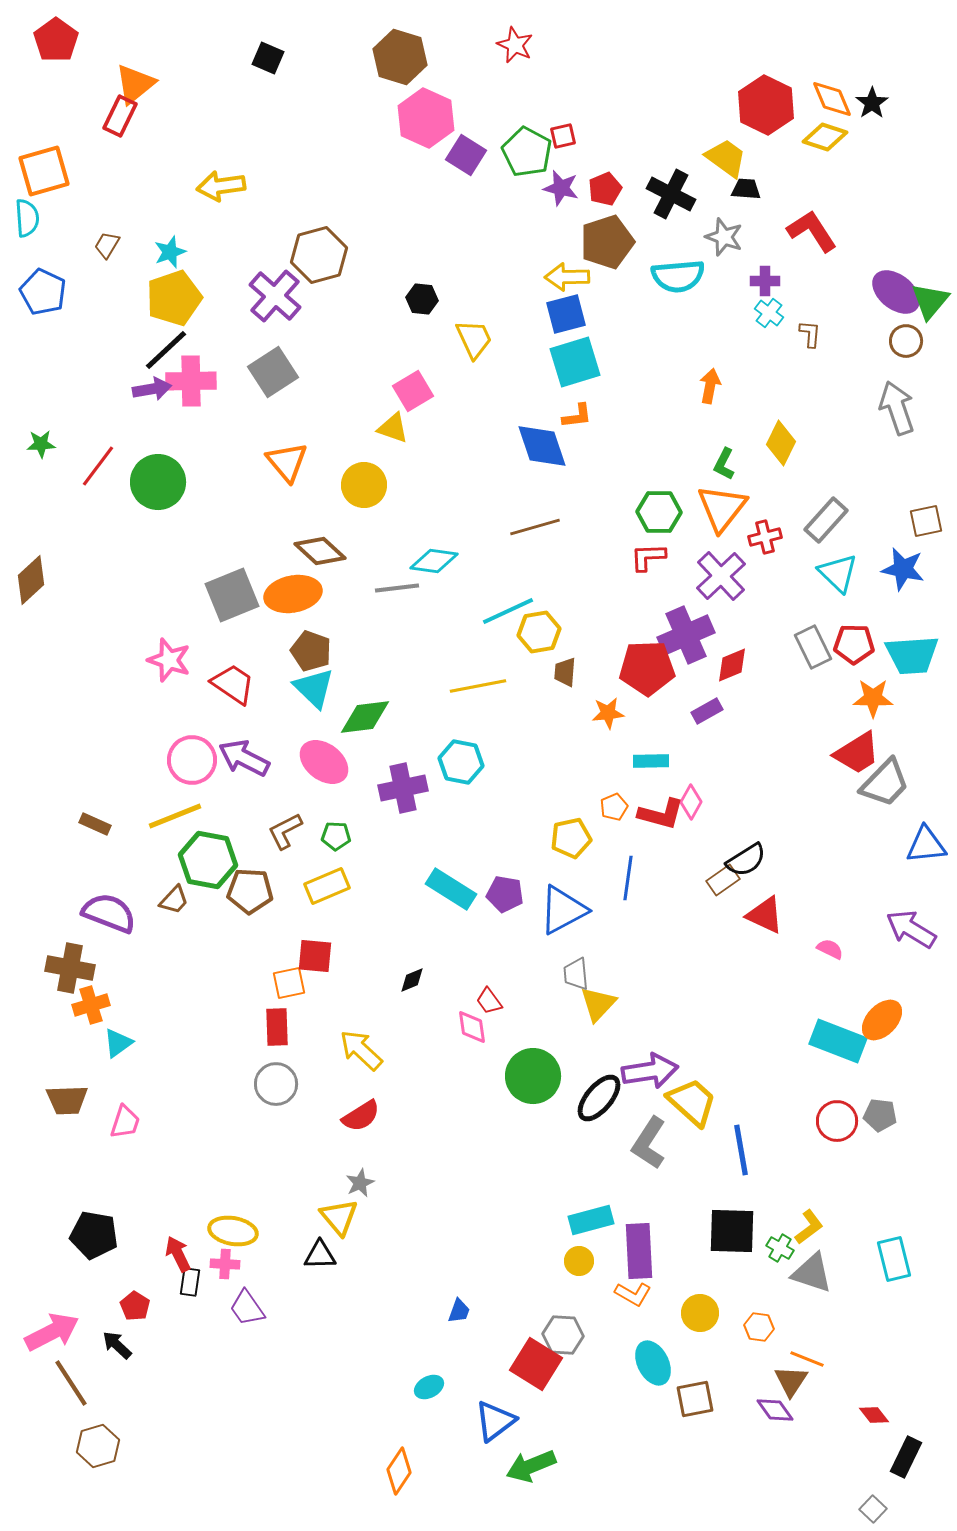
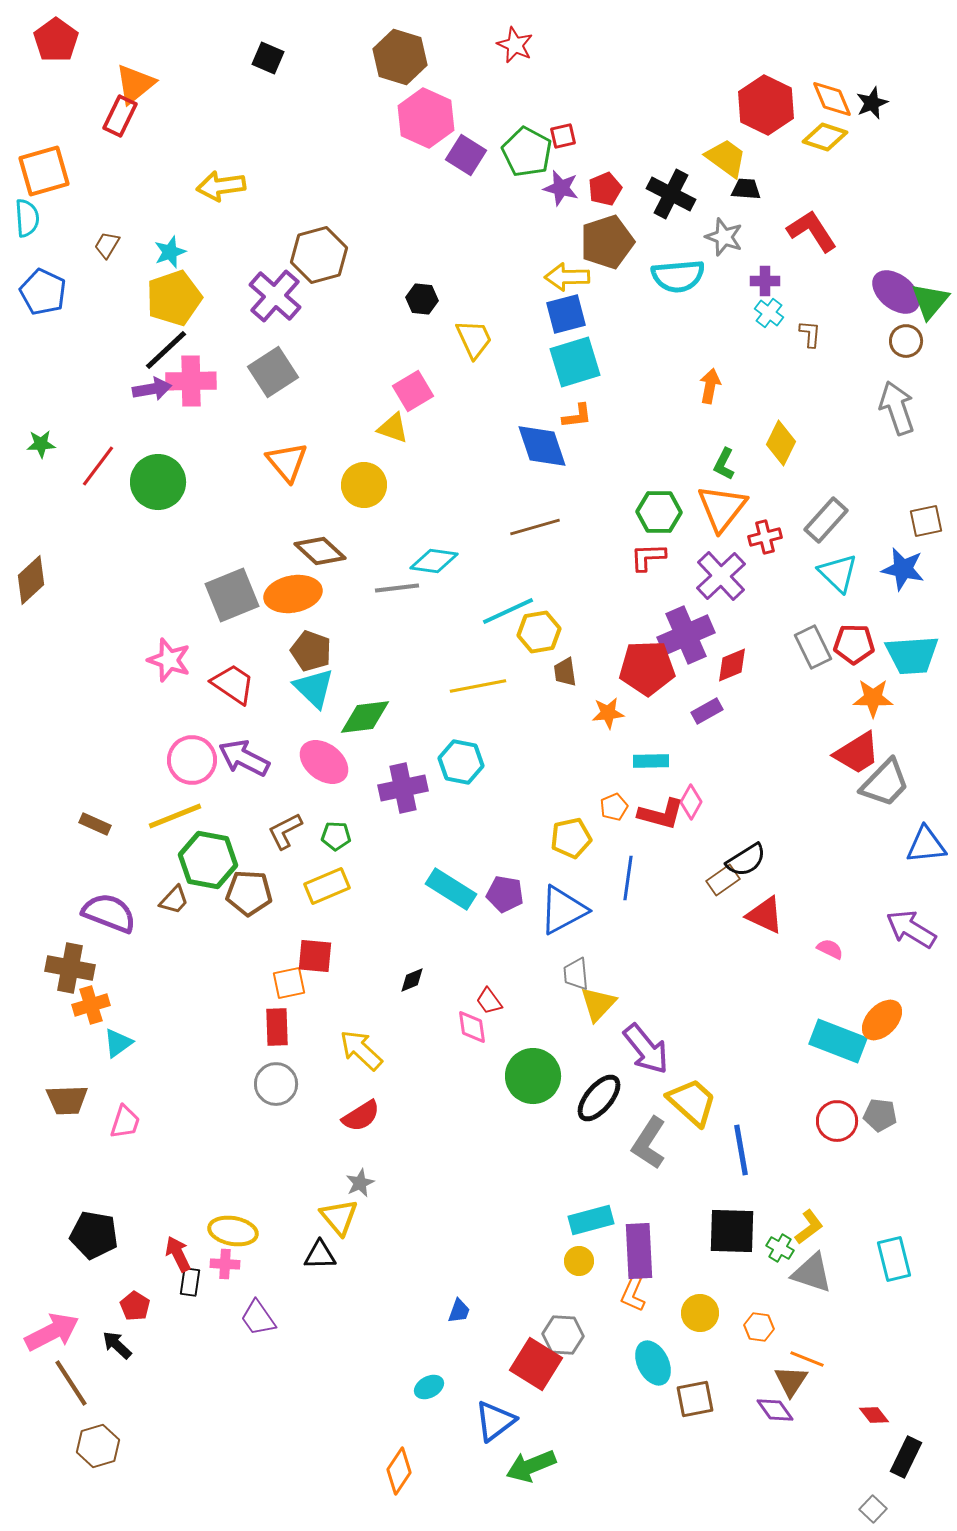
black star at (872, 103): rotated 12 degrees clockwise
brown trapezoid at (565, 672): rotated 12 degrees counterclockwise
brown pentagon at (250, 891): moved 1 px left, 2 px down
purple arrow at (650, 1071): moved 4 px left, 22 px up; rotated 60 degrees clockwise
orange L-shape at (633, 1294): rotated 84 degrees clockwise
purple trapezoid at (247, 1308): moved 11 px right, 10 px down
